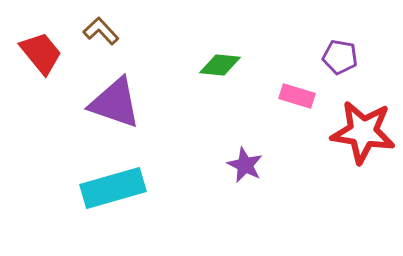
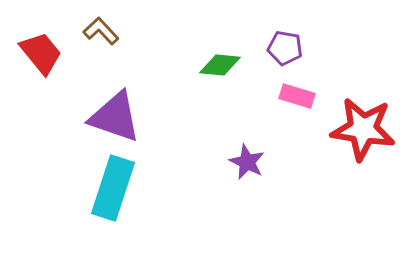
purple pentagon: moved 55 px left, 9 px up
purple triangle: moved 14 px down
red star: moved 3 px up
purple star: moved 2 px right, 3 px up
cyan rectangle: rotated 56 degrees counterclockwise
